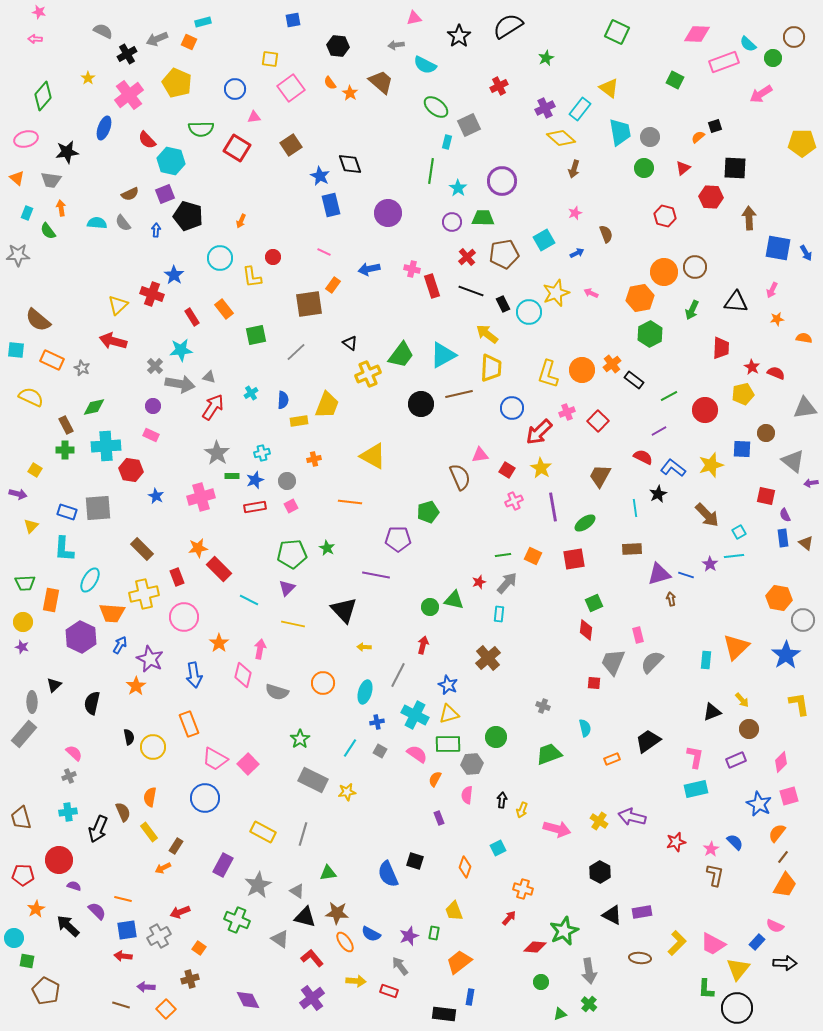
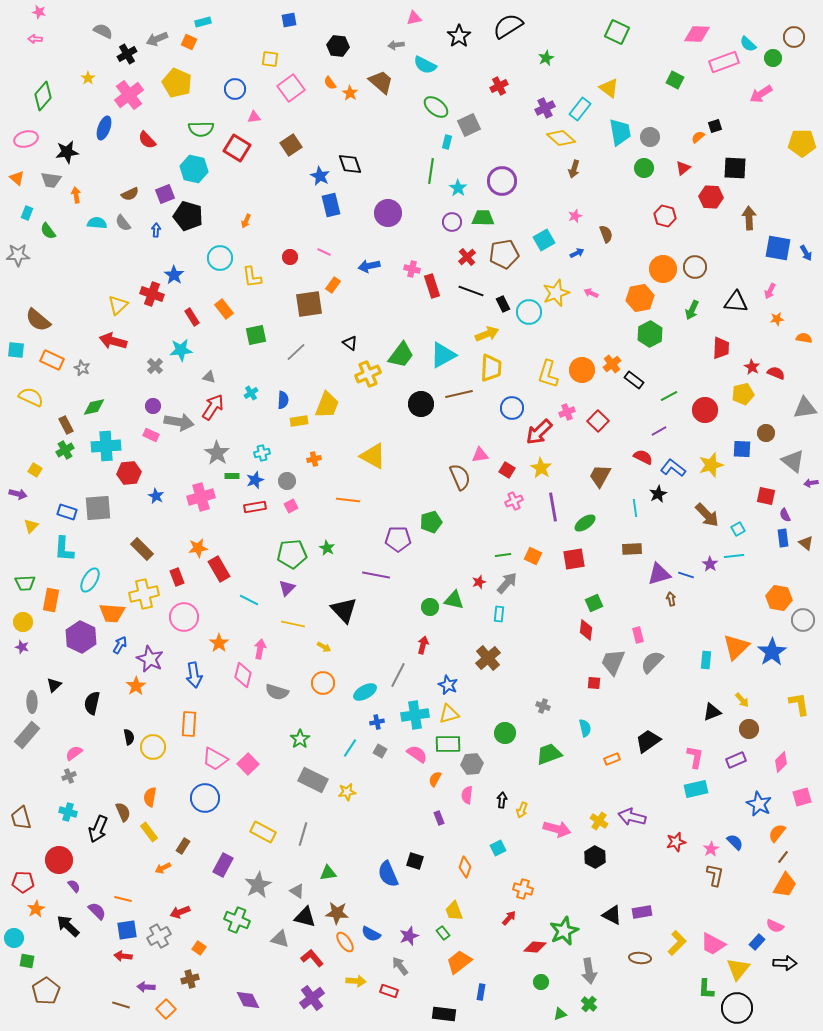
blue square at (293, 20): moved 4 px left
cyan hexagon at (171, 161): moved 23 px right, 8 px down
orange arrow at (61, 208): moved 15 px right, 13 px up
pink star at (575, 213): moved 3 px down
orange arrow at (241, 221): moved 5 px right
red circle at (273, 257): moved 17 px right
blue arrow at (369, 269): moved 3 px up
orange circle at (664, 272): moved 1 px left, 3 px up
pink arrow at (772, 290): moved 2 px left, 1 px down
yellow arrow at (487, 334): rotated 120 degrees clockwise
gray arrow at (180, 384): moved 1 px left, 38 px down
green cross at (65, 450): rotated 30 degrees counterclockwise
red hexagon at (131, 470): moved 2 px left, 3 px down; rotated 15 degrees counterclockwise
orange line at (350, 502): moved 2 px left, 2 px up
green pentagon at (428, 512): moved 3 px right, 10 px down
cyan square at (739, 532): moved 1 px left, 3 px up
red rectangle at (219, 569): rotated 15 degrees clockwise
yellow arrow at (364, 647): moved 40 px left; rotated 152 degrees counterclockwise
blue star at (786, 655): moved 14 px left, 3 px up
cyan ellipse at (365, 692): rotated 45 degrees clockwise
cyan cross at (415, 715): rotated 36 degrees counterclockwise
orange rectangle at (189, 724): rotated 25 degrees clockwise
gray rectangle at (24, 734): moved 3 px right, 1 px down
green circle at (496, 737): moved 9 px right, 4 px up
pink semicircle at (74, 753): rotated 78 degrees counterclockwise
pink square at (789, 796): moved 13 px right, 1 px down
cyan cross at (68, 812): rotated 24 degrees clockwise
brown rectangle at (176, 846): moved 7 px right
black hexagon at (600, 872): moved 5 px left, 15 px up
red pentagon at (23, 875): moved 7 px down
purple semicircle at (74, 886): rotated 32 degrees clockwise
green rectangle at (434, 933): moved 9 px right; rotated 48 degrees counterclockwise
gray triangle at (280, 939): rotated 18 degrees counterclockwise
brown pentagon at (46, 991): rotated 12 degrees clockwise
blue rectangle at (470, 997): moved 11 px right, 5 px up
